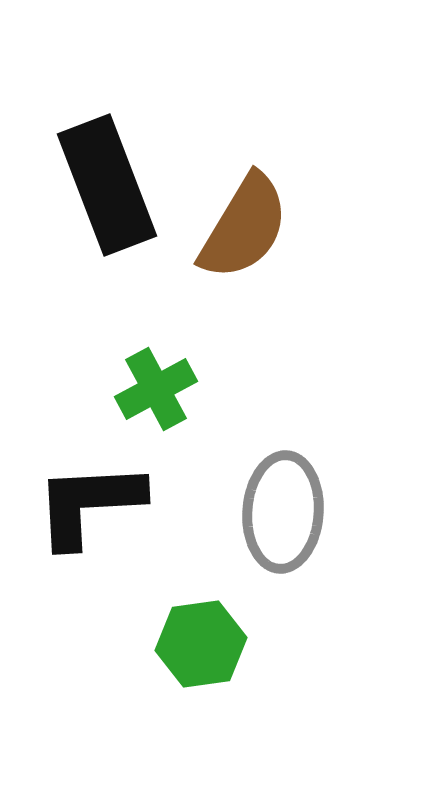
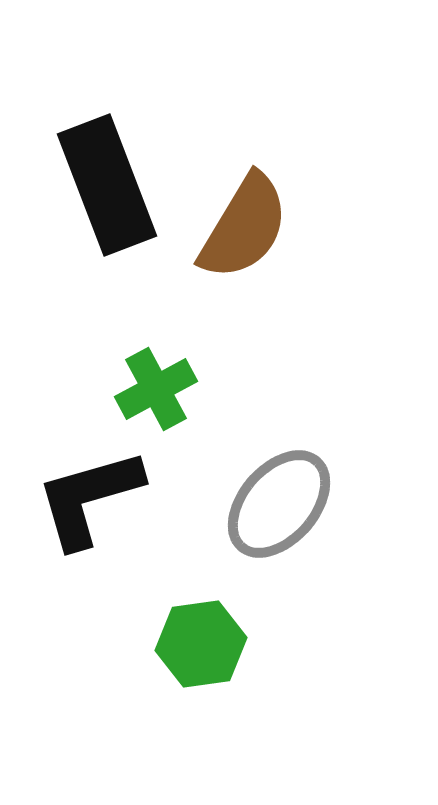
black L-shape: moved 6 px up; rotated 13 degrees counterclockwise
gray ellipse: moved 4 px left, 8 px up; rotated 37 degrees clockwise
